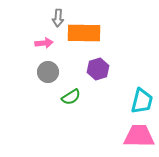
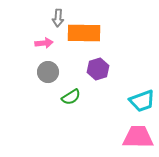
cyan trapezoid: rotated 56 degrees clockwise
pink trapezoid: moved 1 px left, 1 px down
